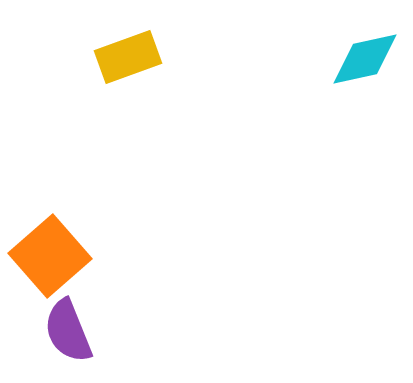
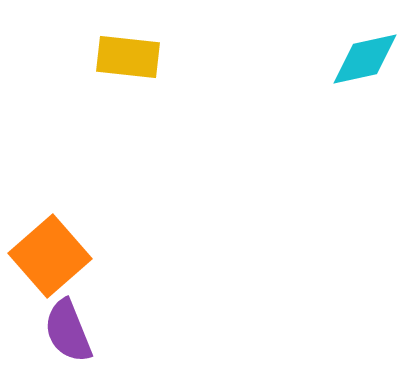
yellow rectangle: rotated 26 degrees clockwise
